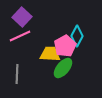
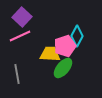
pink pentagon: rotated 10 degrees clockwise
gray line: rotated 12 degrees counterclockwise
